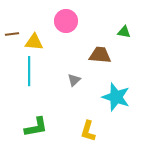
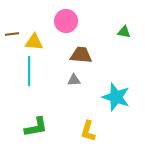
brown trapezoid: moved 19 px left
gray triangle: rotated 40 degrees clockwise
